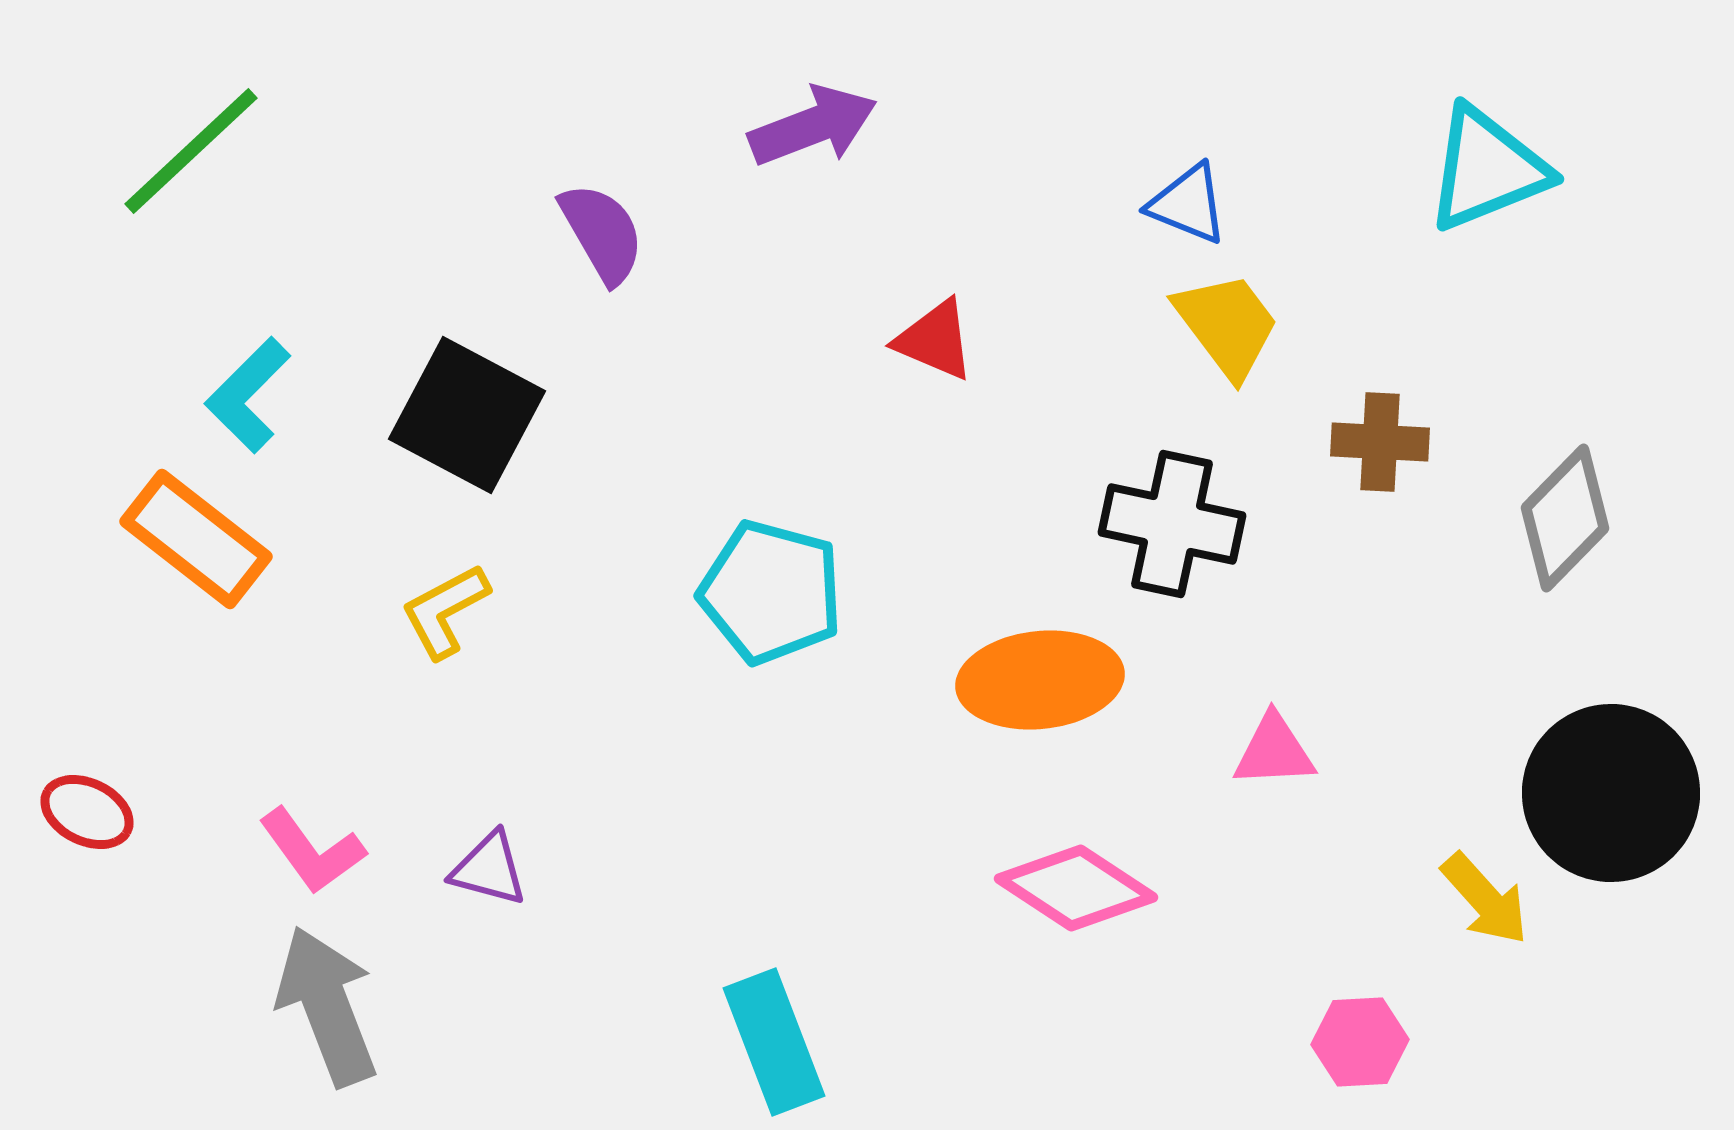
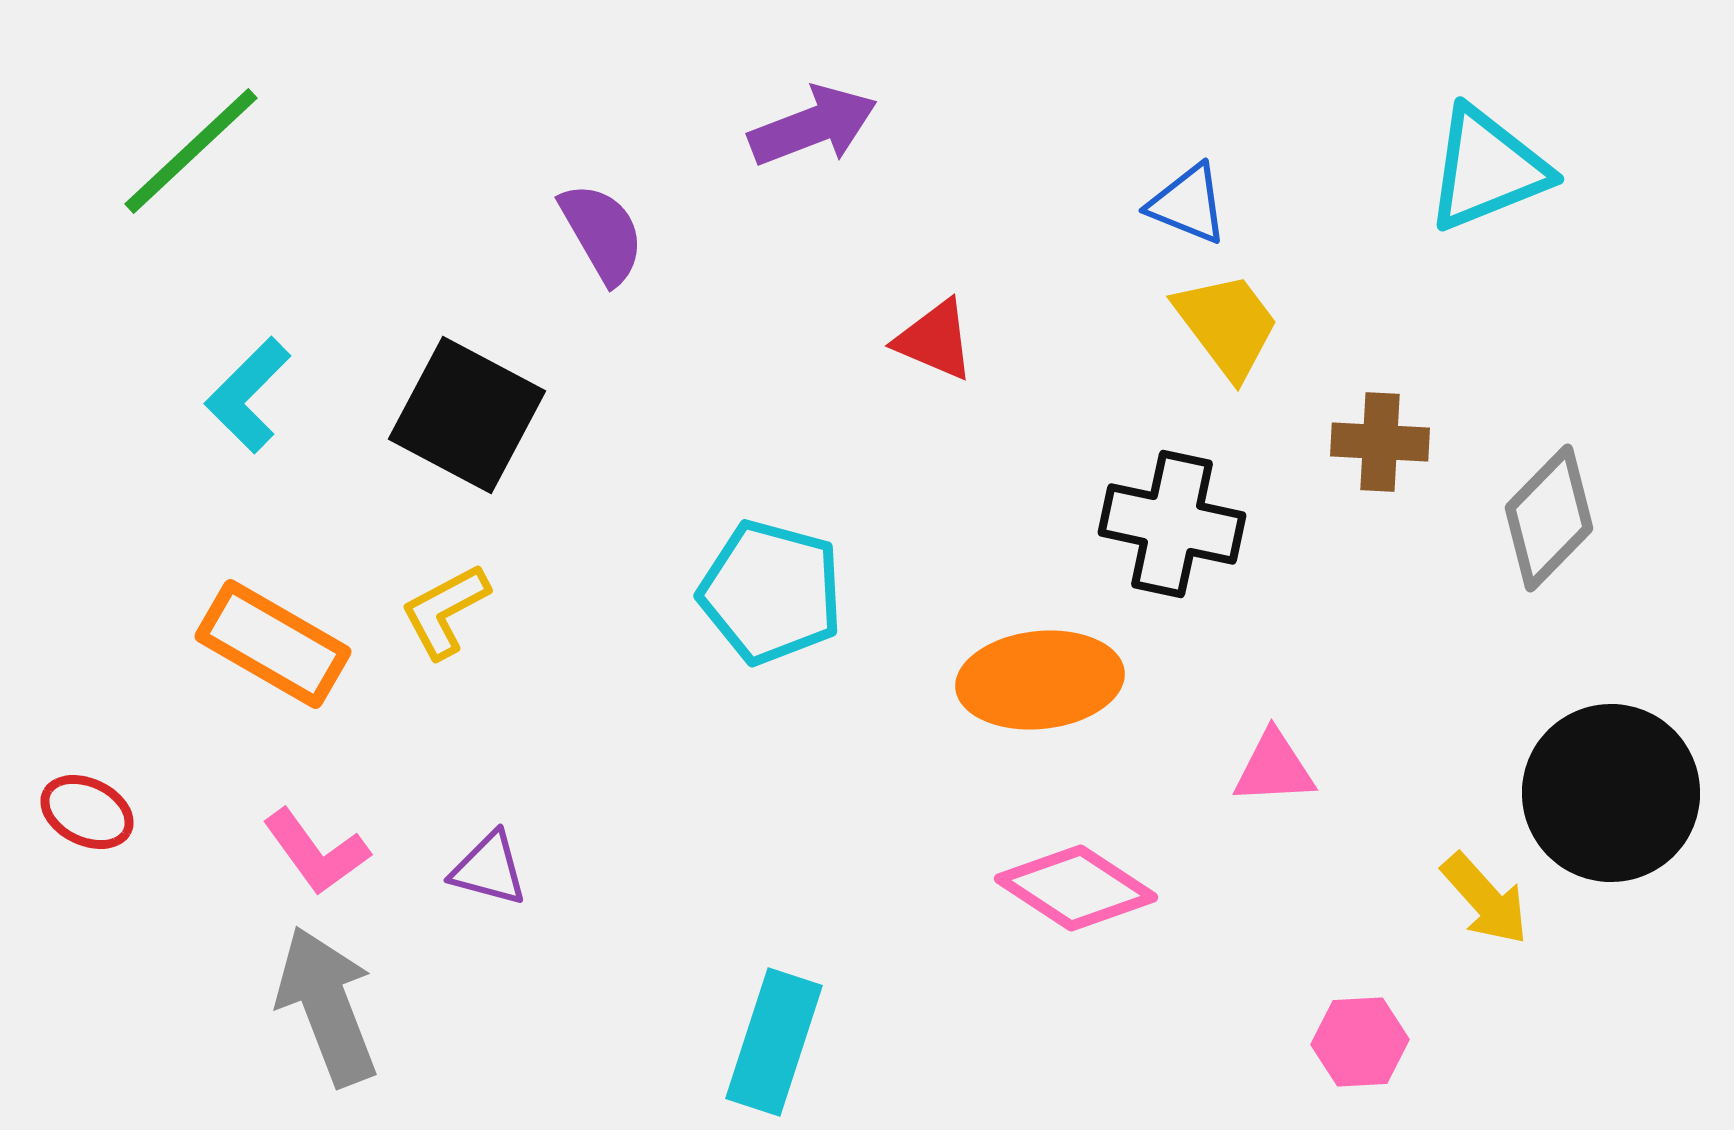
gray diamond: moved 16 px left
orange rectangle: moved 77 px right, 105 px down; rotated 8 degrees counterclockwise
pink triangle: moved 17 px down
pink L-shape: moved 4 px right, 1 px down
cyan rectangle: rotated 39 degrees clockwise
